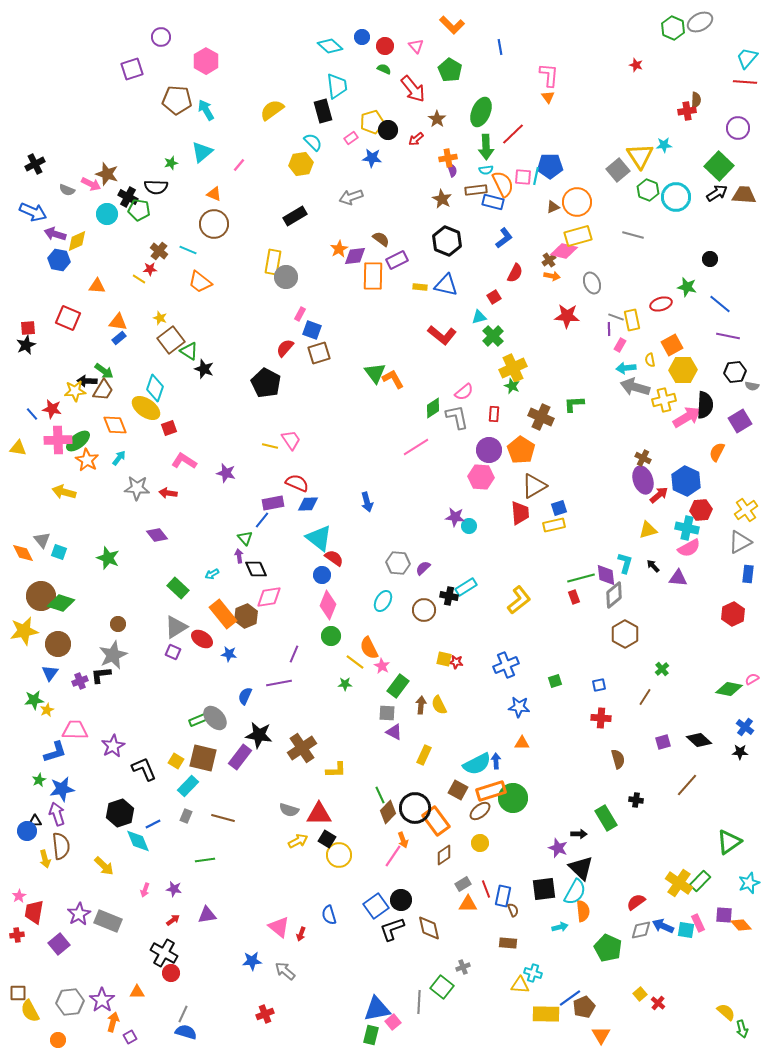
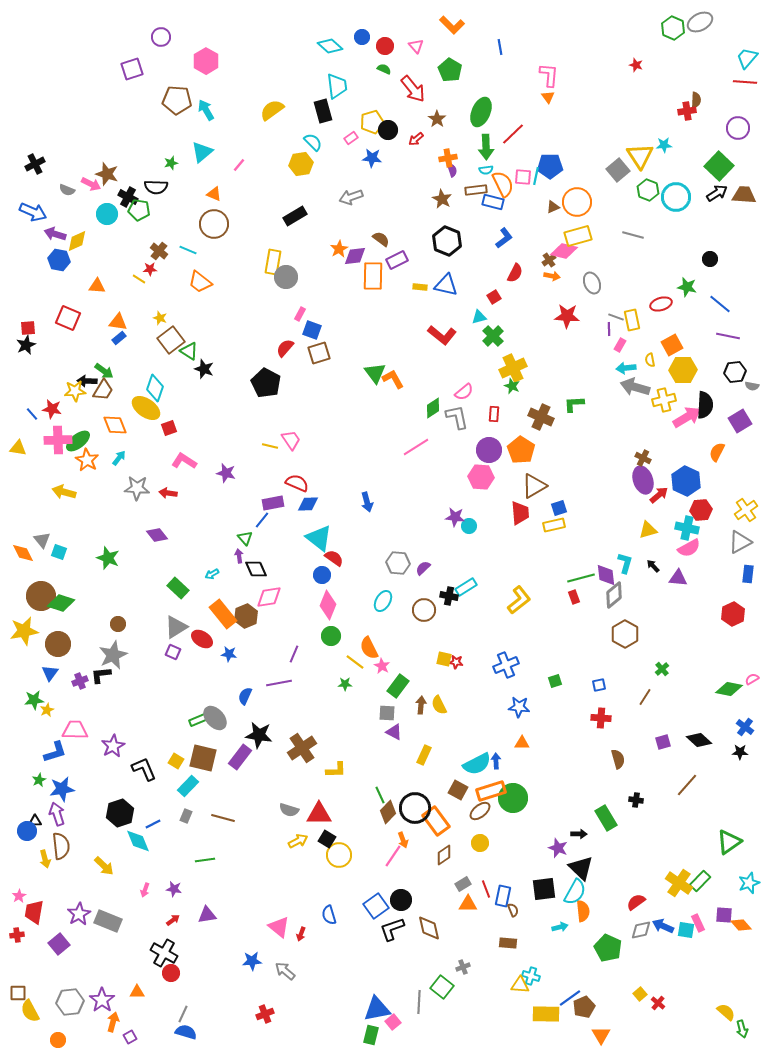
cyan cross at (533, 973): moved 2 px left, 3 px down
